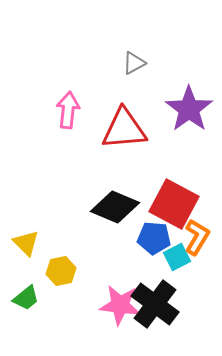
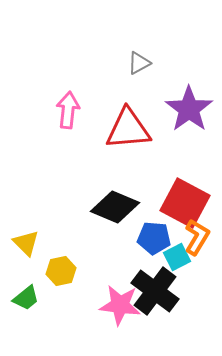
gray triangle: moved 5 px right
red triangle: moved 4 px right
red square: moved 11 px right, 1 px up
black cross: moved 13 px up
